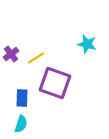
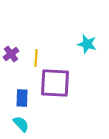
yellow line: rotated 54 degrees counterclockwise
purple square: rotated 16 degrees counterclockwise
cyan semicircle: rotated 60 degrees counterclockwise
